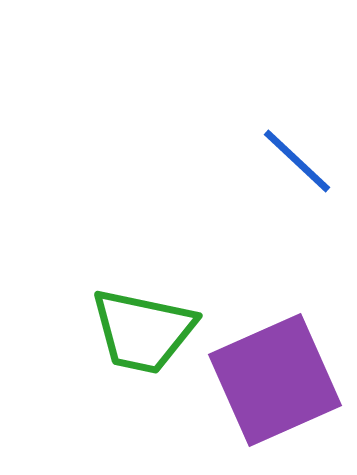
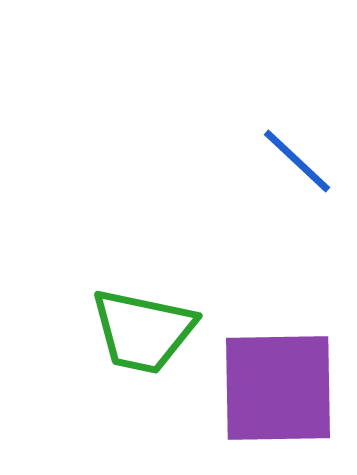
purple square: moved 3 px right, 8 px down; rotated 23 degrees clockwise
